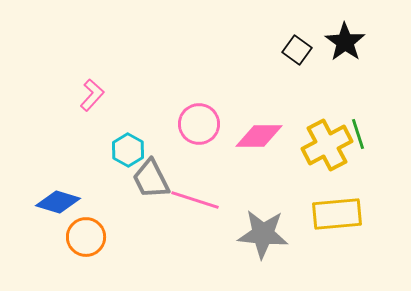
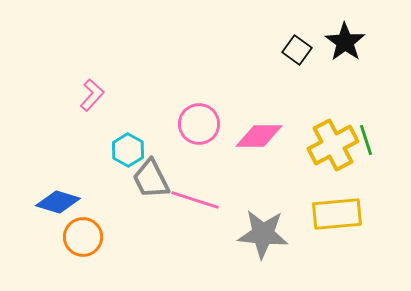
green line: moved 8 px right, 6 px down
yellow cross: moved 6 px right
orange circle: moved 3 px left
